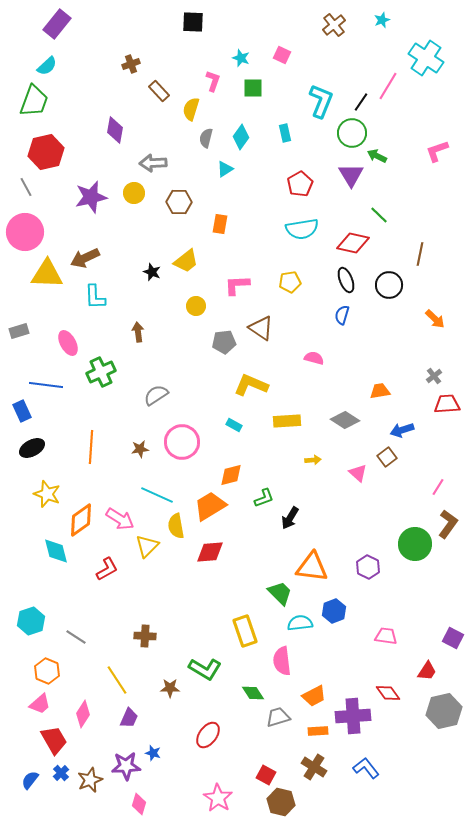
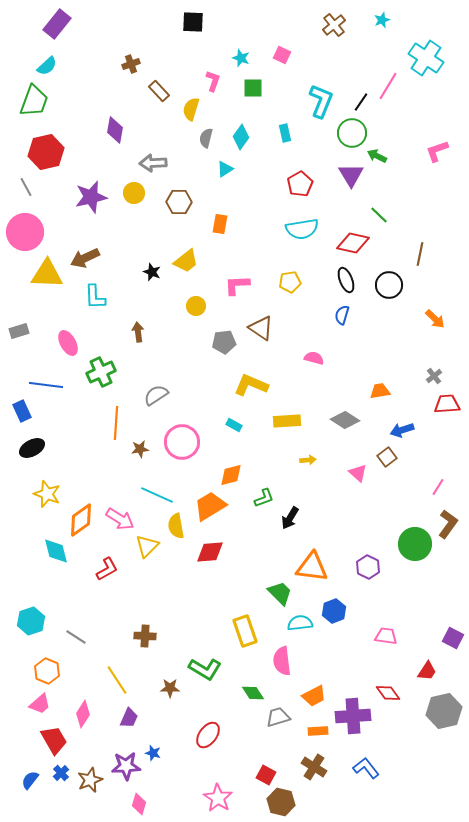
orange line at (91, 447): moved 25 px right, 24 px up
yellow arrow at (313, 460): moved 5 px left
